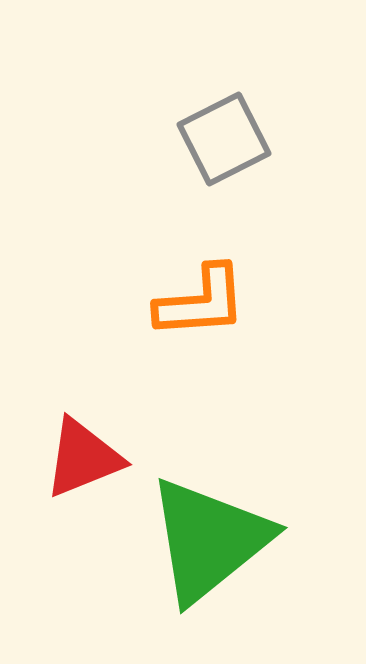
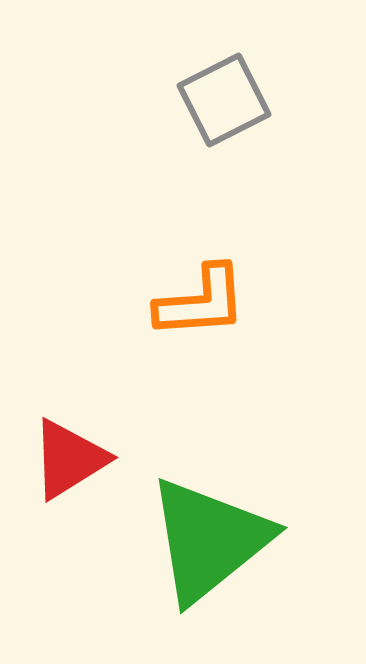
gray square: moved 39 px up
red triangle: moved 14 px left, 1 px down; rotated 10 degrees counterclockwise
